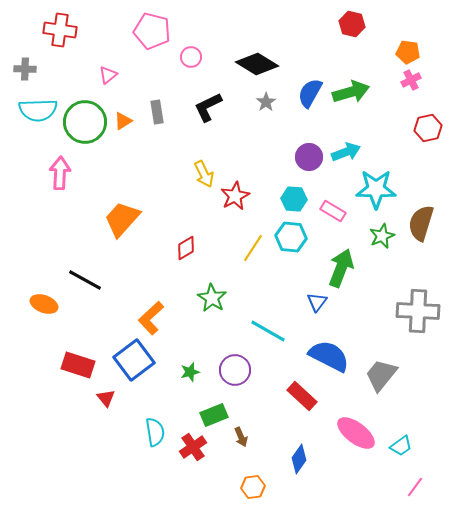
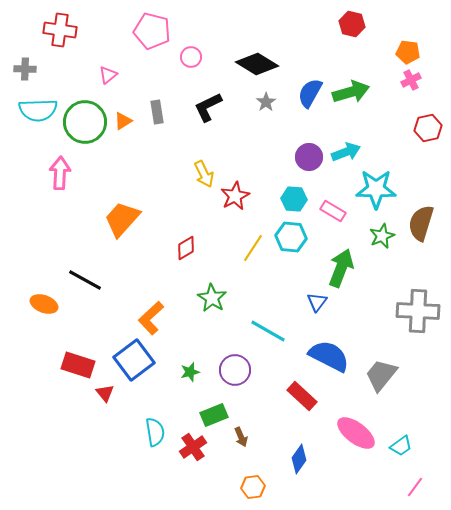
red triangle at (106, 398): moved 1 px left, 5 px up
